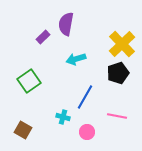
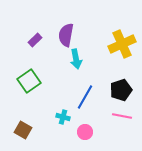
purple semicircle: moved 11 px down
purple rectangle: moved 8 px left, 3 px down
yellow cross: rotated 20 degrees clockwise
cyan arrow: rotated 84 degrees counterclockwise
black pentagon: moved 3 px right, 17 px down
pink line: moved 5 px right
pink circle: moved 2 px left
